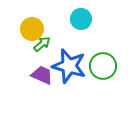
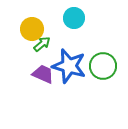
cyan circle: moved 7 px left, 1 px up
purple trapezoid: moved 1 px right, 1 px up
